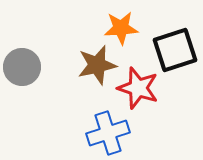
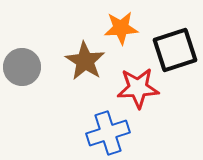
brown star: moved 12 px left, 4 px up; rotated 27 degrees counterclockwise
red star: rotated 21 degrees counterclockwise
